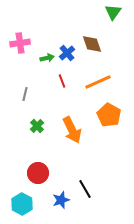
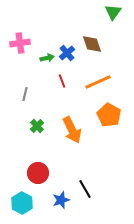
cyan hexagon: moved 1 px up
